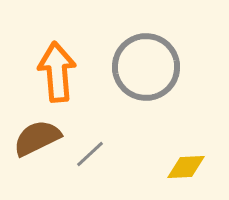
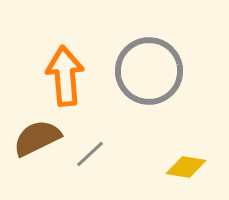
gray circle: moved 3 px right, 4 px down
orange arrow: moved 8 px right, 4 px down
yellow diamond: rotated 12 degrees clockwise
